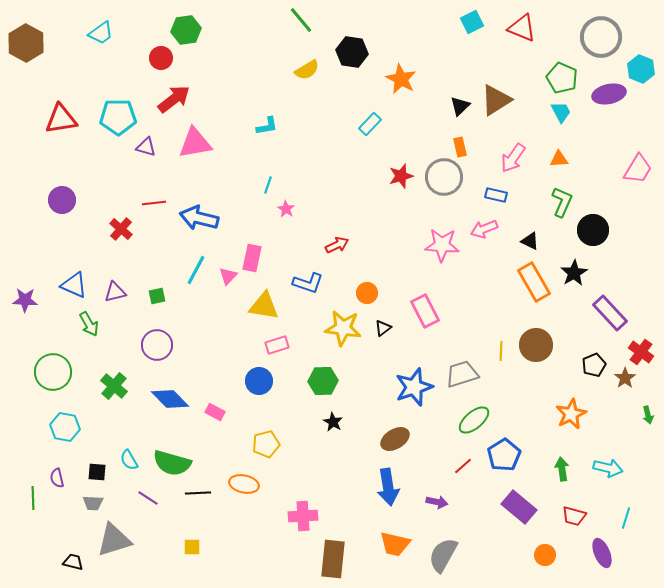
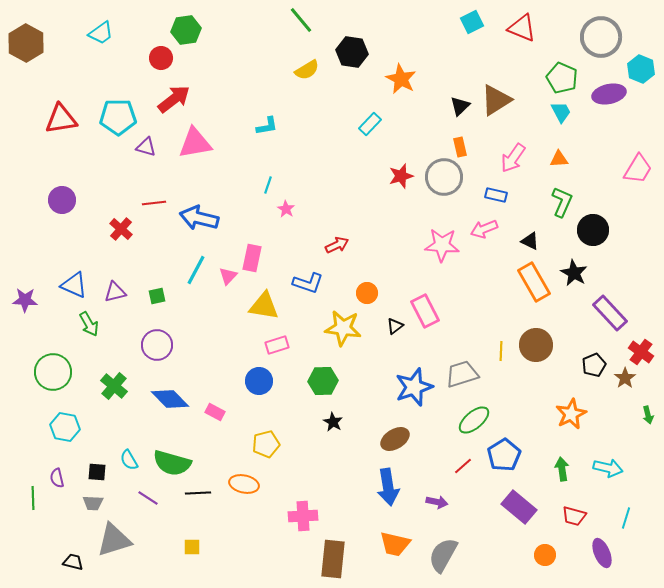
black star at (574, 273): rotated 12 degrees counterclockwise
black triangle at (383, 328): moved 12 px right, 2 px up
